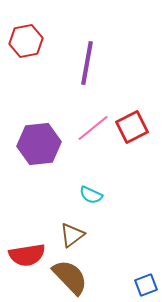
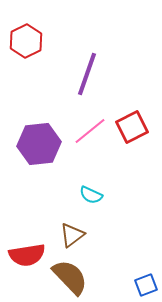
red hexagon: rotated 16 degrees counterclockwise
purple line: moved 11 px down; rotated 9 degrees clockwise
pink line: moved 3 px left, 3 px down
